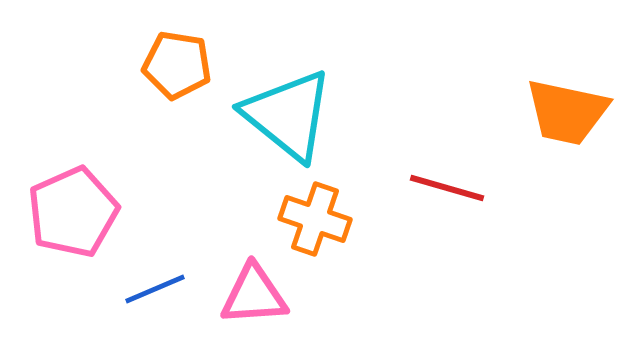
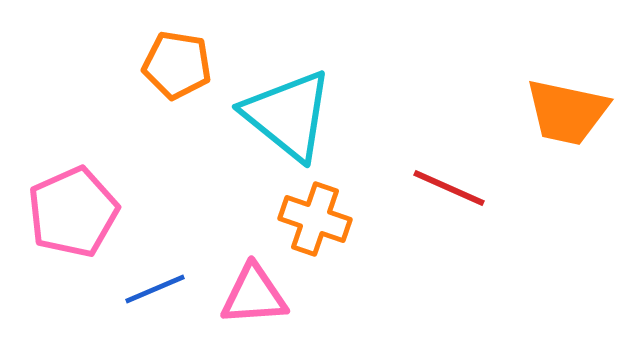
red line: moved 2 px right; rotated 8 degrees clockwise
